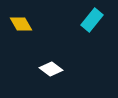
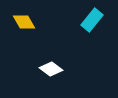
yellow diamond: moved 3 px right, 2 px up
